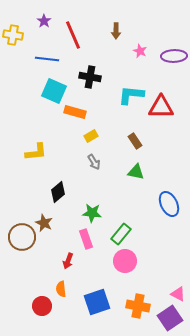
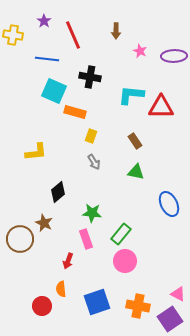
yellow rectangle: rotated 40 degrees counterclockwise
brown circle: moved 2 px left, 2 px down
purple square: moved 1 px down
